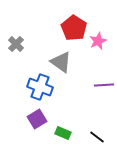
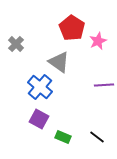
red pentagon: moved 2 px left
gray triangle: moved 2 px left
blue cross: rotated 20 degrees clockwise
purple square: moved 2 px right; rotated 30 degrees counterclockwise
green rectangle: moved 4 px down
